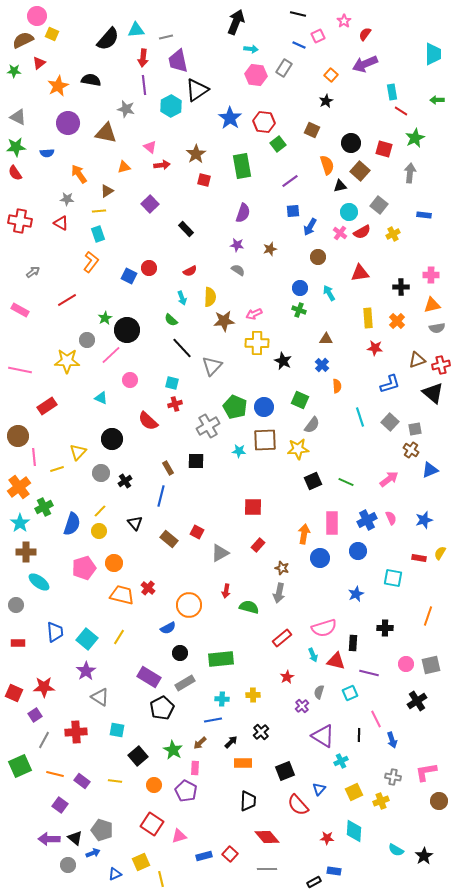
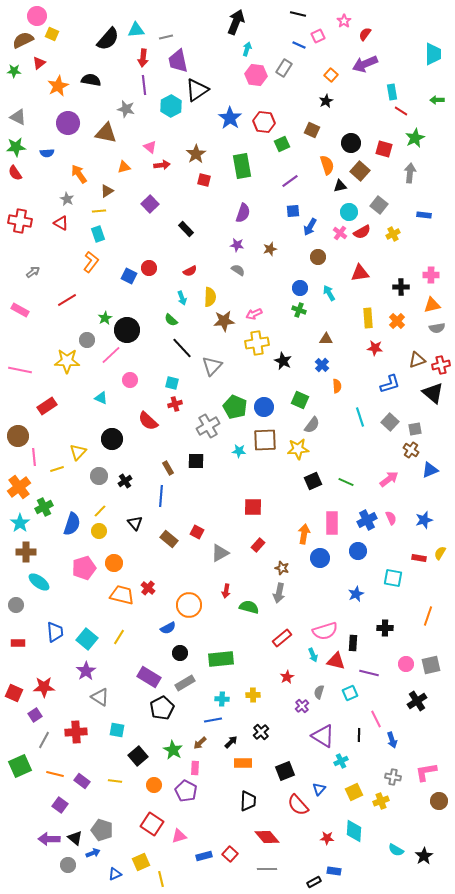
cyan arrow at (251, 49): moved 4 px left; rotated 80 degrees counterclockwise
green square at (278, 144): moved 4 px right; rotated 14 degrees clockwise
gray star at (67, 199): rotated 24 degrees clockwise
yellow cross at (257, 343): rotated 10 degrees counterclockwise
gray circle at (101, 473): moved 2 px left, 3 px down
blue line at (161, 496): rotated 10 degrees counterclockwise
pink semicircle at (324, 628): moved 1 px right, 3 px down
